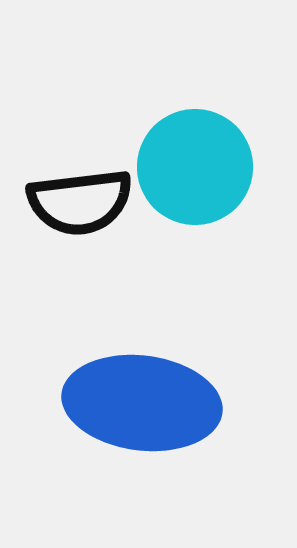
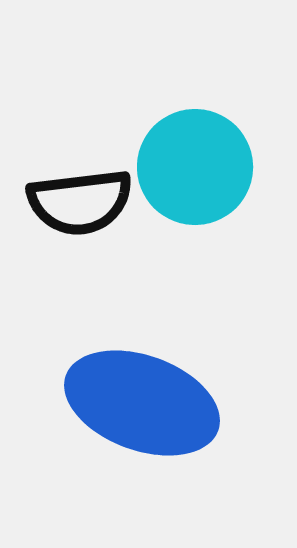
blue ellipse: rotated 13 degrees clockwise
